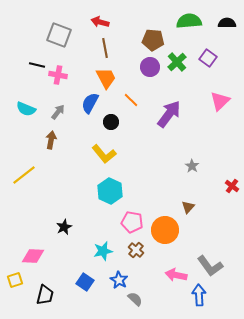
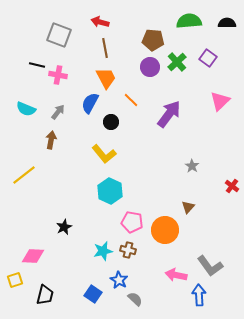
brown cross: moved 8 px left; rotated 28 degrees counterclockwise
blue square: moved 8 px right, 12 px down
